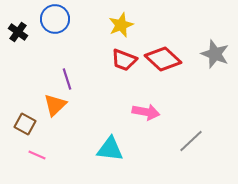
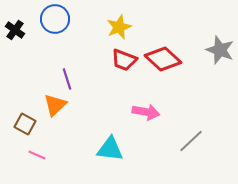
yellow star: moved 2 px left, 2 px down
black cross: moved 3 px left, 2 px up
gray star: moved 5 px right, 4 px up
